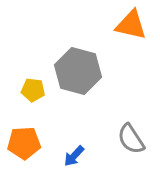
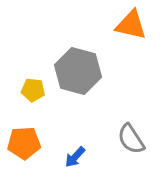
blue arrow: moved 1 px right, 1 px down
